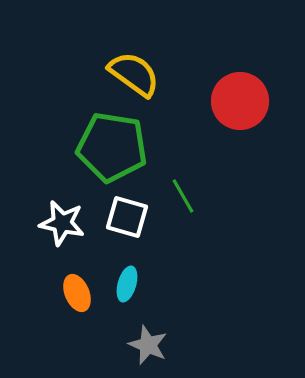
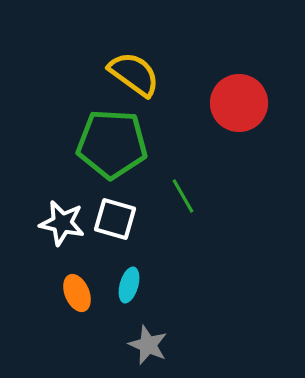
red circle: moved 1 px left, 2 px down
green pentagon: moved 3 px up; rotated 6 degrees counterclockwise
white square: moved 12 px left, 2 px down
cyan ellipse: moved 2 px right, 1 px down
